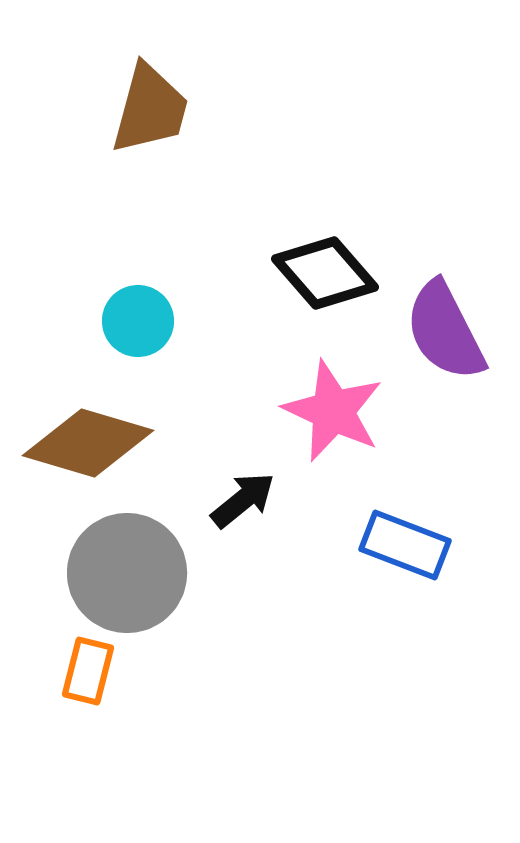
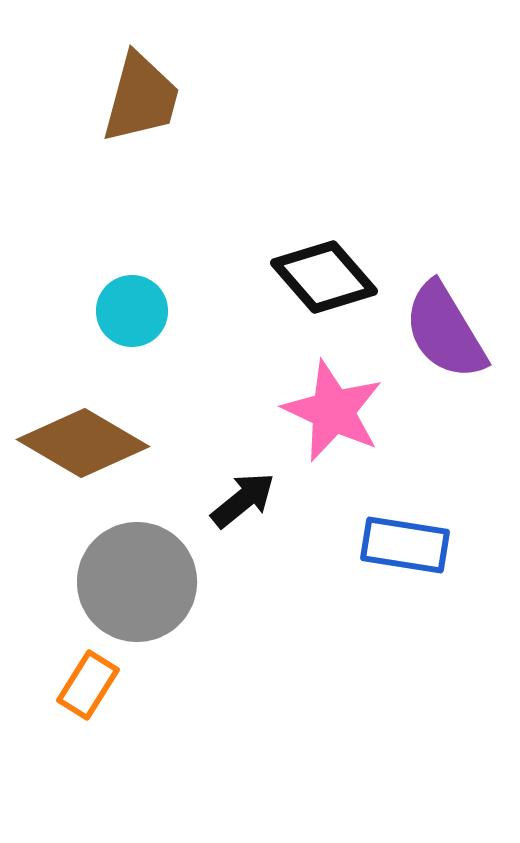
brown trapezoid: moved 9 px left, 11 px up
black diamond: moved 1 px left, 4 px down
cyan circle: moved 6 px left, 10 px up
purple semicircle: rotated 4 degrees counterclockwise
brown diamond: moved 5 px left; rotated 14 degrees clockwise
blue rectangle: rotated 12 degrees counterclockwise
gray circle: moved 10 px right, 9 px down
orange rectangle: moved 14 px down; rotated 18 degrees clockwise
